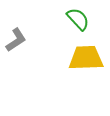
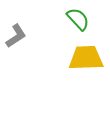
gray L-shape: moved 4 px up
